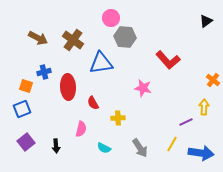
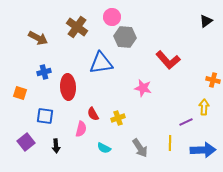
pink circle: moved 1 px right, 1 px up
brown cross: moved 4 px right, 13 px up
orange cross: rotated 24 degrees counterclockwise
orange square: moved 6 px left, 7 px down
red semicircle: moved 11 px down
blue square: moved 23 px right, 7 px down; rotated 30 degrees clockwise
yellow cross: rotated 16 degrees counterclockwise
yellow line: moved 2 px left, 1 px up; rotated 28 degrees counterclockwise
blue arrow: moved 2 px right, 3 px up; rotated 10 degrees counterclockwise
